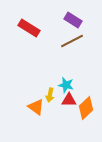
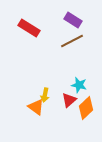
cyan star: moved 13 px right
yellow arrow: moved 5 px left
red triangle: rotated 42 degrees counterclockwise
